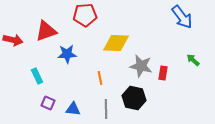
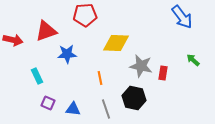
gray line: rotated 18 degrees counterclockwise
